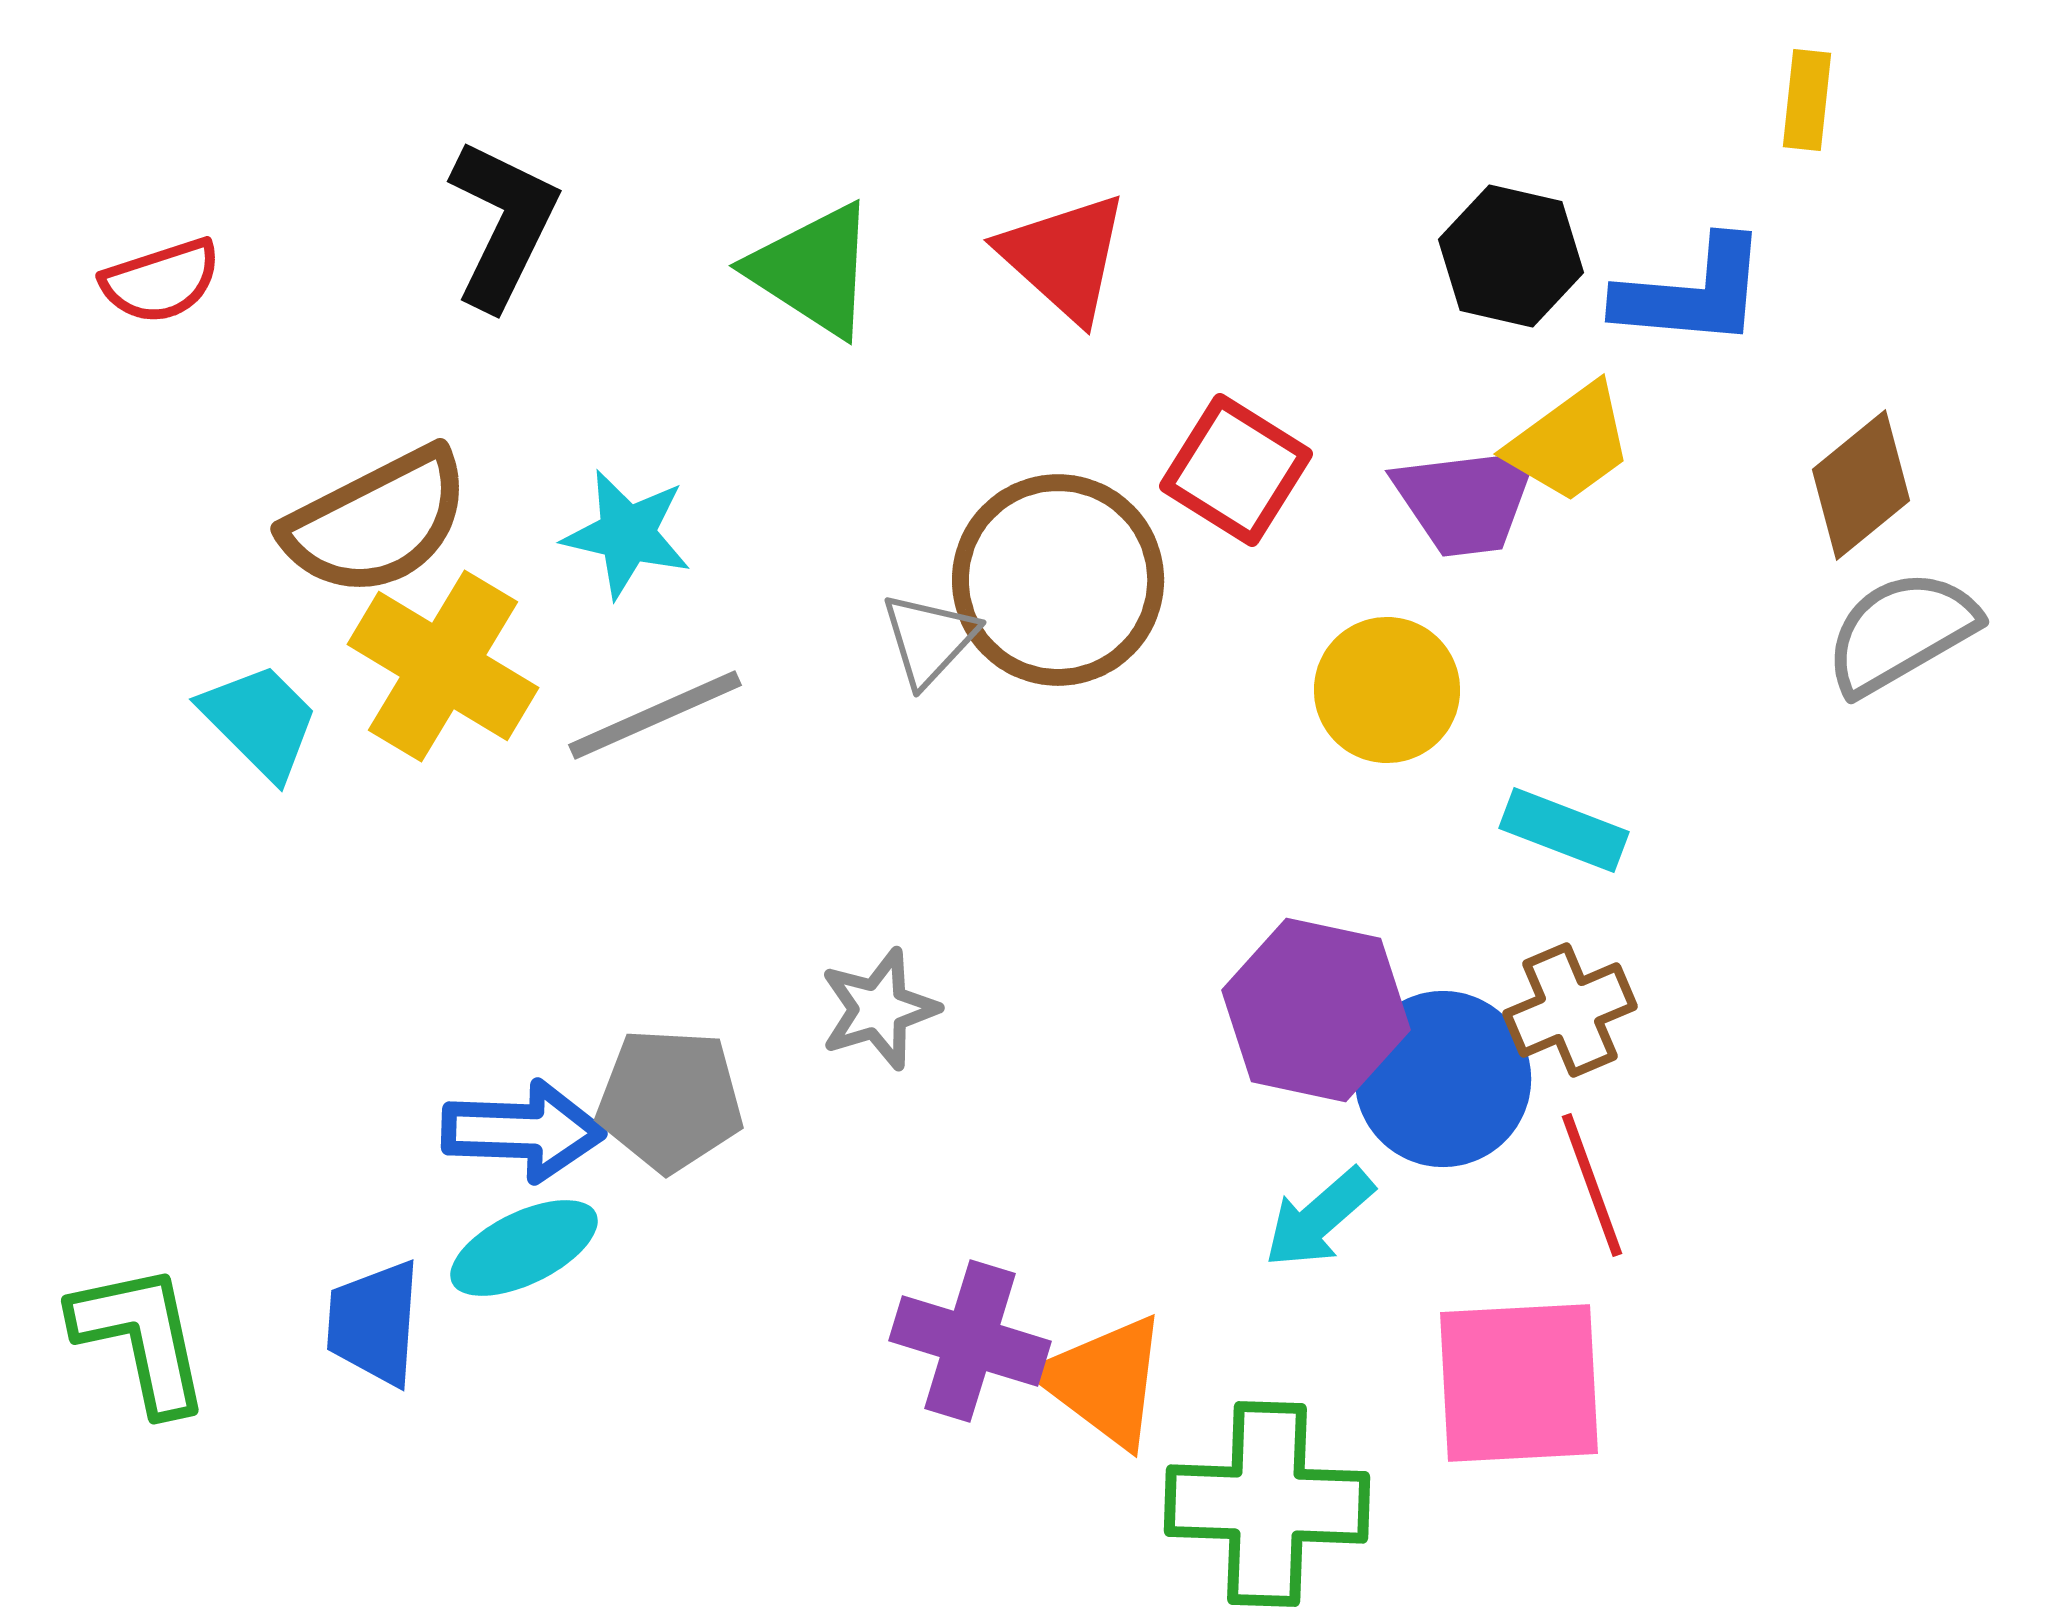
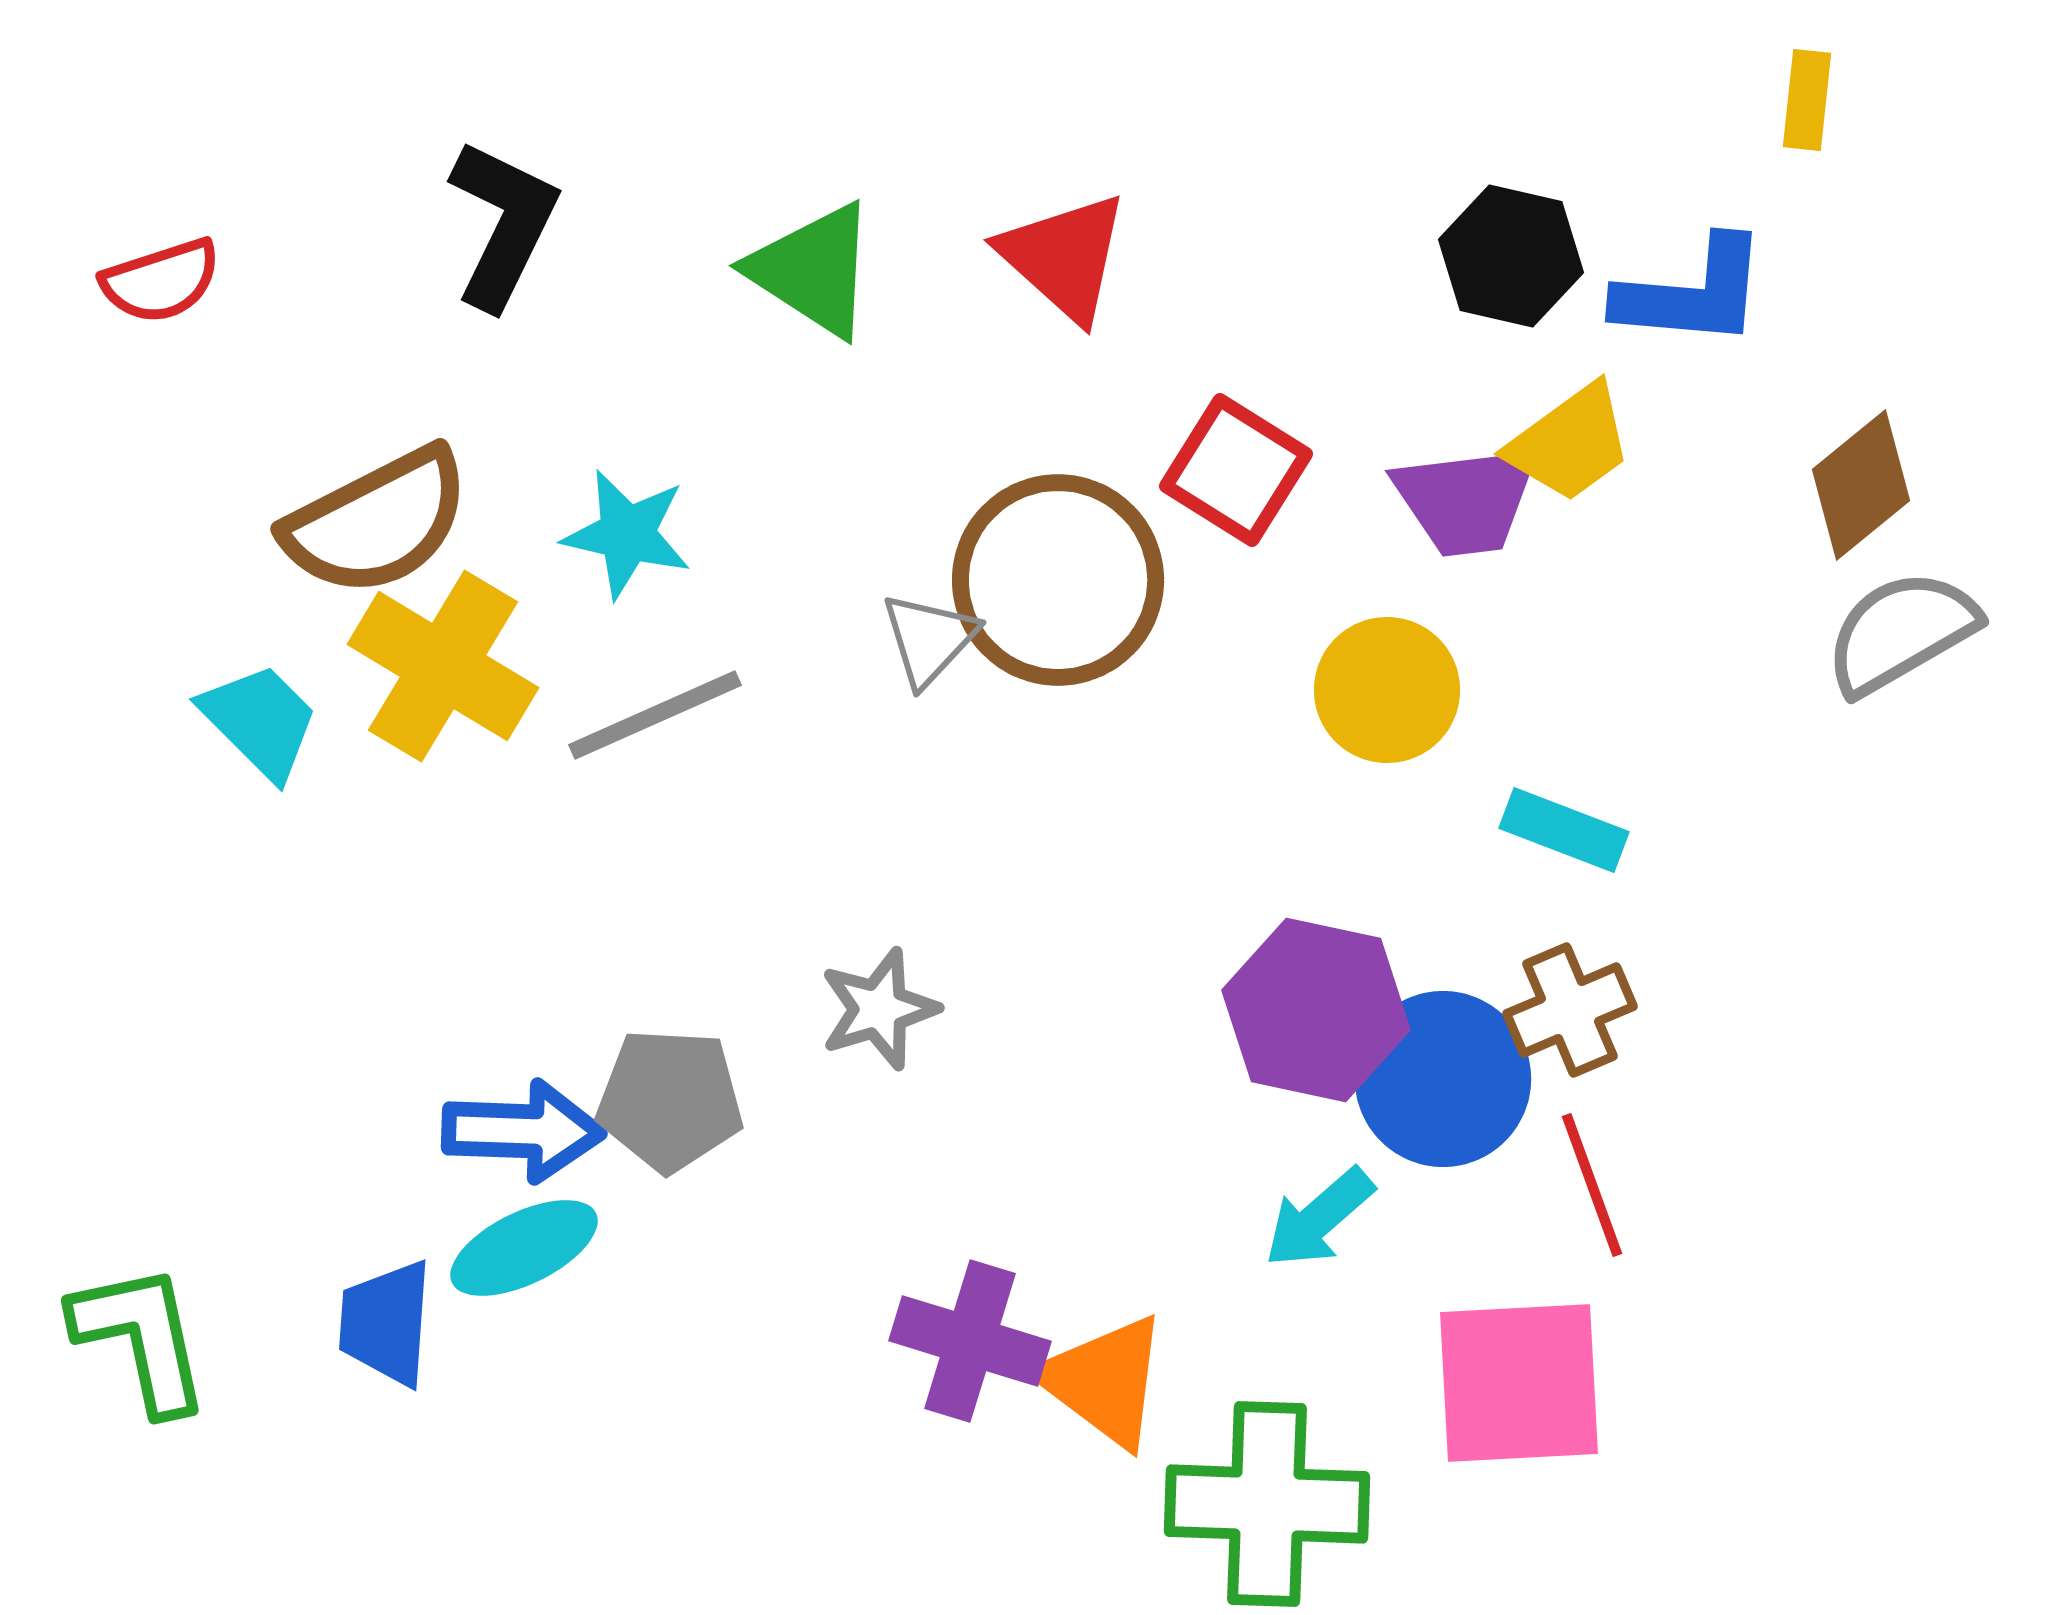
blue trapezoid: moved 12 px right
